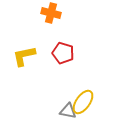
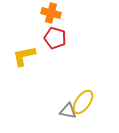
red pentagon: moved 8 px left, 15 px up
